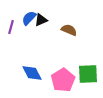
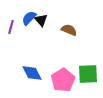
black triangle: rotated 48 degrees counterclockwise
